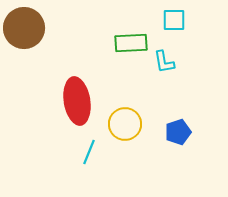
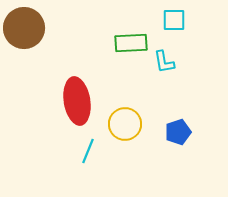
cyan line: moved 1 px left, 1 px up
